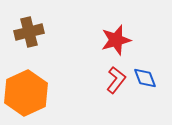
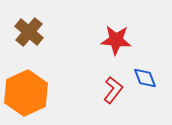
brown cross: rotated 36 degrees counterclockwise
red star: rotated 20 degrees clockwise
red L-shape: moved 3 px left, 10 px down
